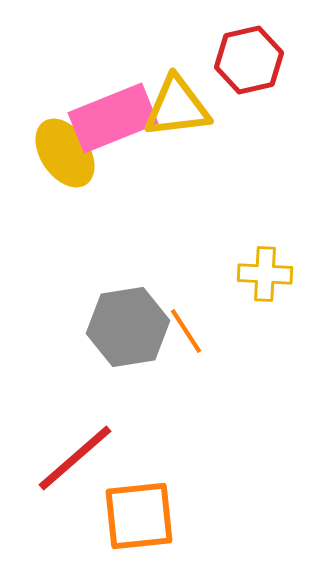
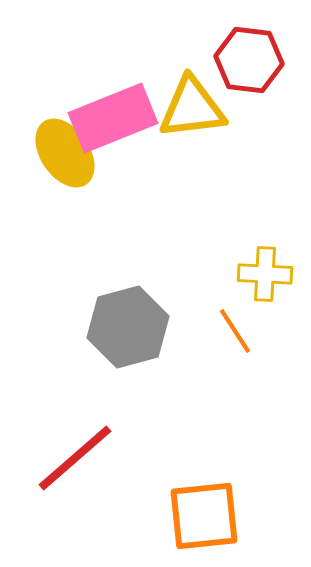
red hexagon: rotated 20 degrees clockwise
yellow triangle: moved 15 px right, 1 px down
gray hexagon: rotated 6 degrees counterclockwise
orange line: moved 49 px right
orange square: moved 65 px right
